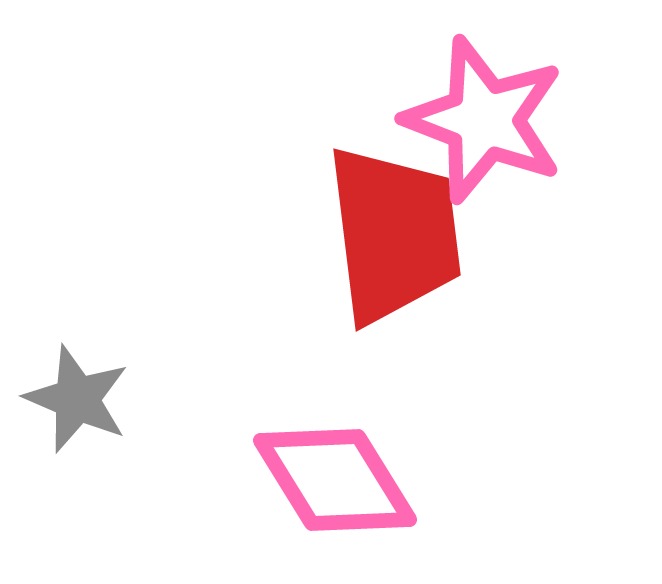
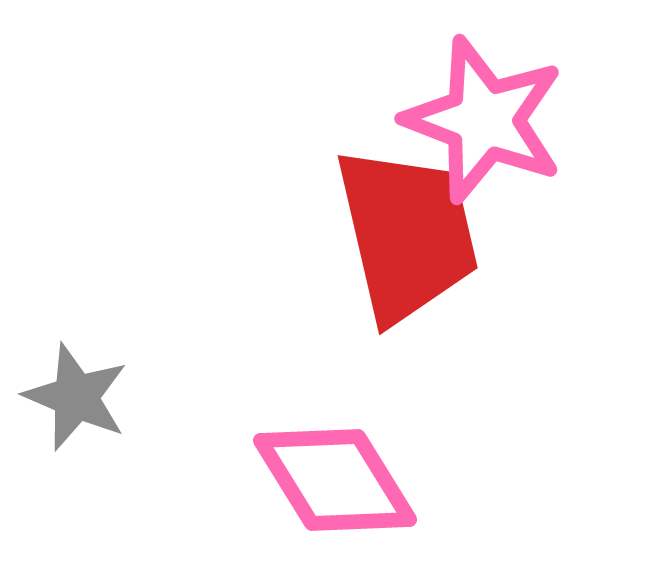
red trapezoid: moved 13 px right; rotated 6 degrees counterclockwise
gray star: moved 1 px left, 2 px up
